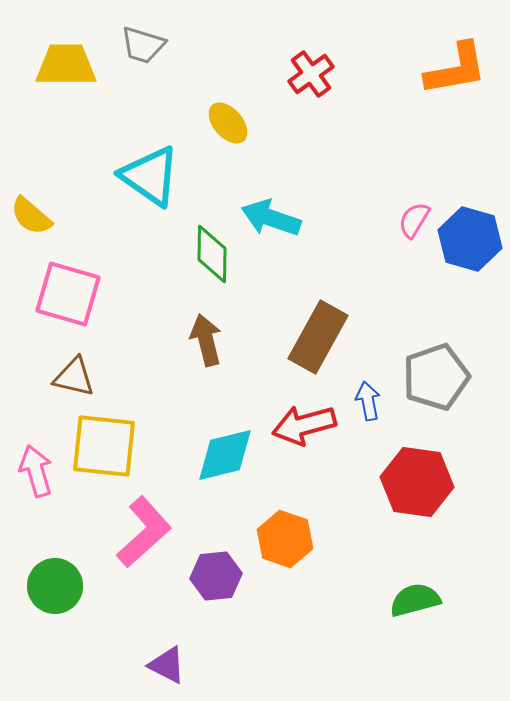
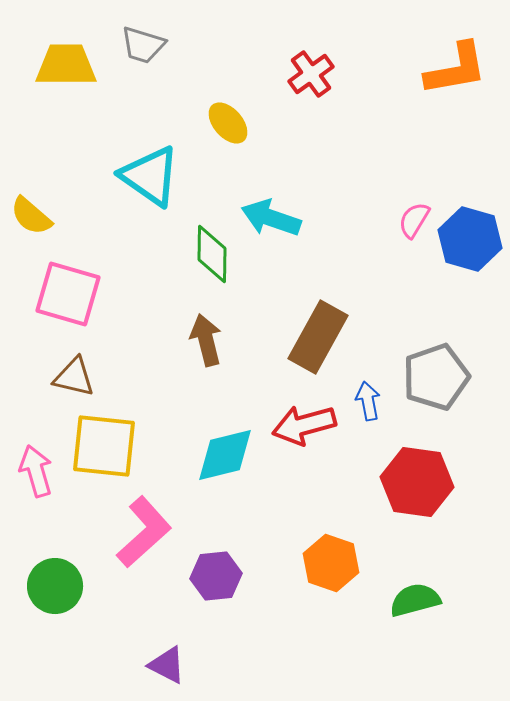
orange hexagon: moved 46 px right, 24 px down
